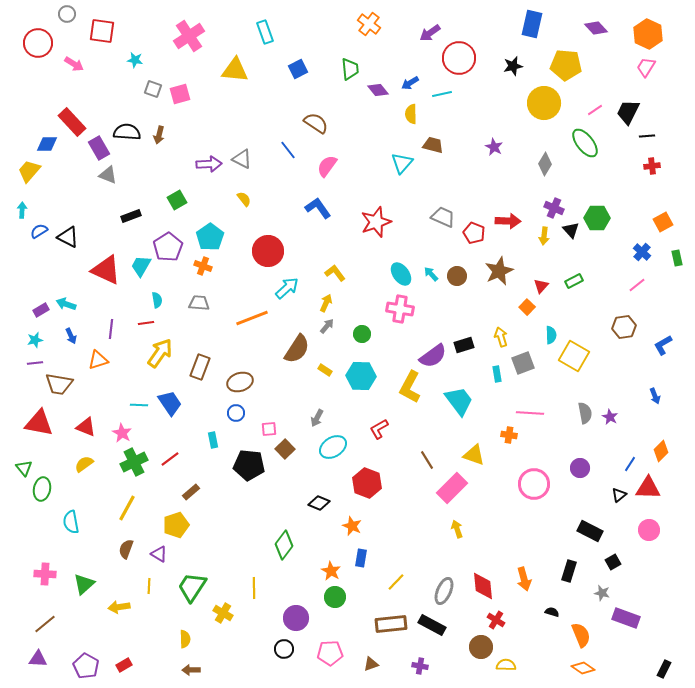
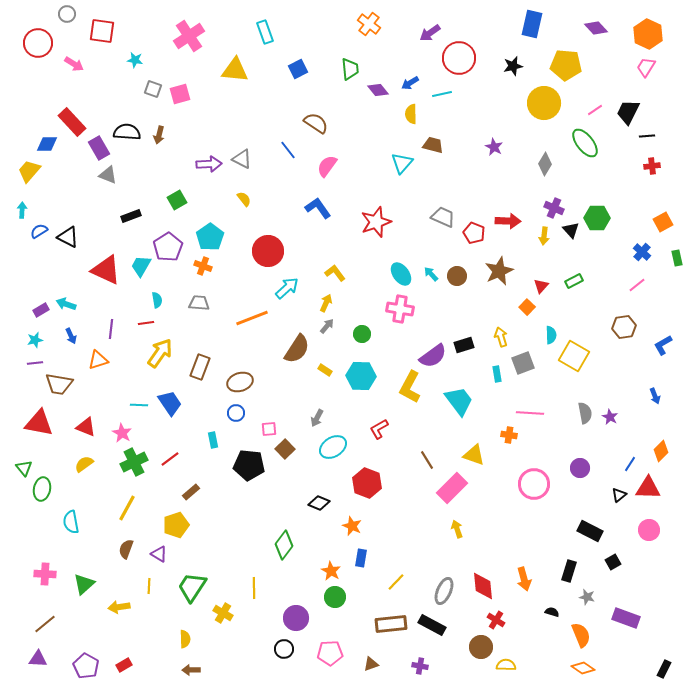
gray star at (602, 593): moved 15 px left, 4 px down
